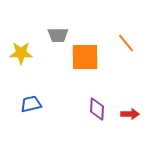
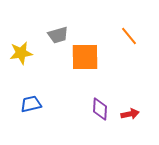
gray trapezoid: rotated 15 degrees counterclockwise
orange line: moved 3 px right, 7 px up
yellow star: rotated 10 degrees counterclockwise
purple diamond: moved 3 px right
red arrow: rotated 12 degrees counterclockwise
